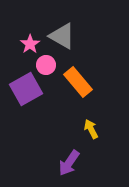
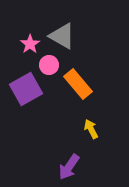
pink circle: moved 3 px right
orange rectangle: moved 2 px down
purple arrow: moved 4 px down
